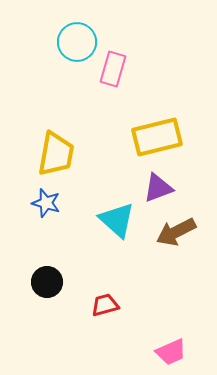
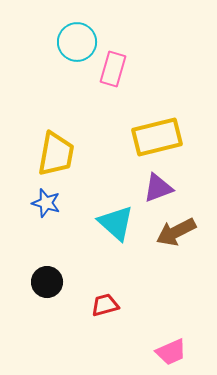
cyan triangle: moved 1 px left, 3 px down
